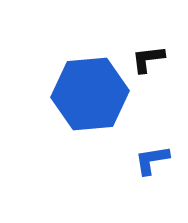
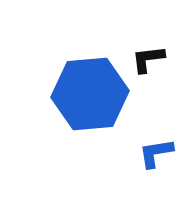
blue L-shape: moved 4 px right, 7 px up
